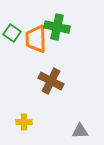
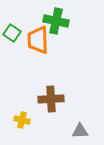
green cross: moved 1 px left, 6 px up
orange trapezoid: moved 2 px right, 1 px down
brown cross: moved 18 px down; rotated 30 degrees counterclockwise
yellow cross: moved 2 px left, 2 px up; rotated 14 degrees clockwise
